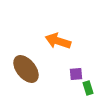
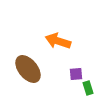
brown ellipse: moved 2 px right
